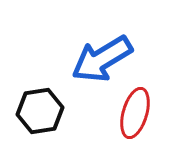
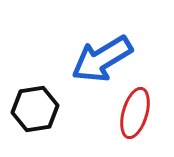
black hexagon: moved 5 px left, 2 px up
